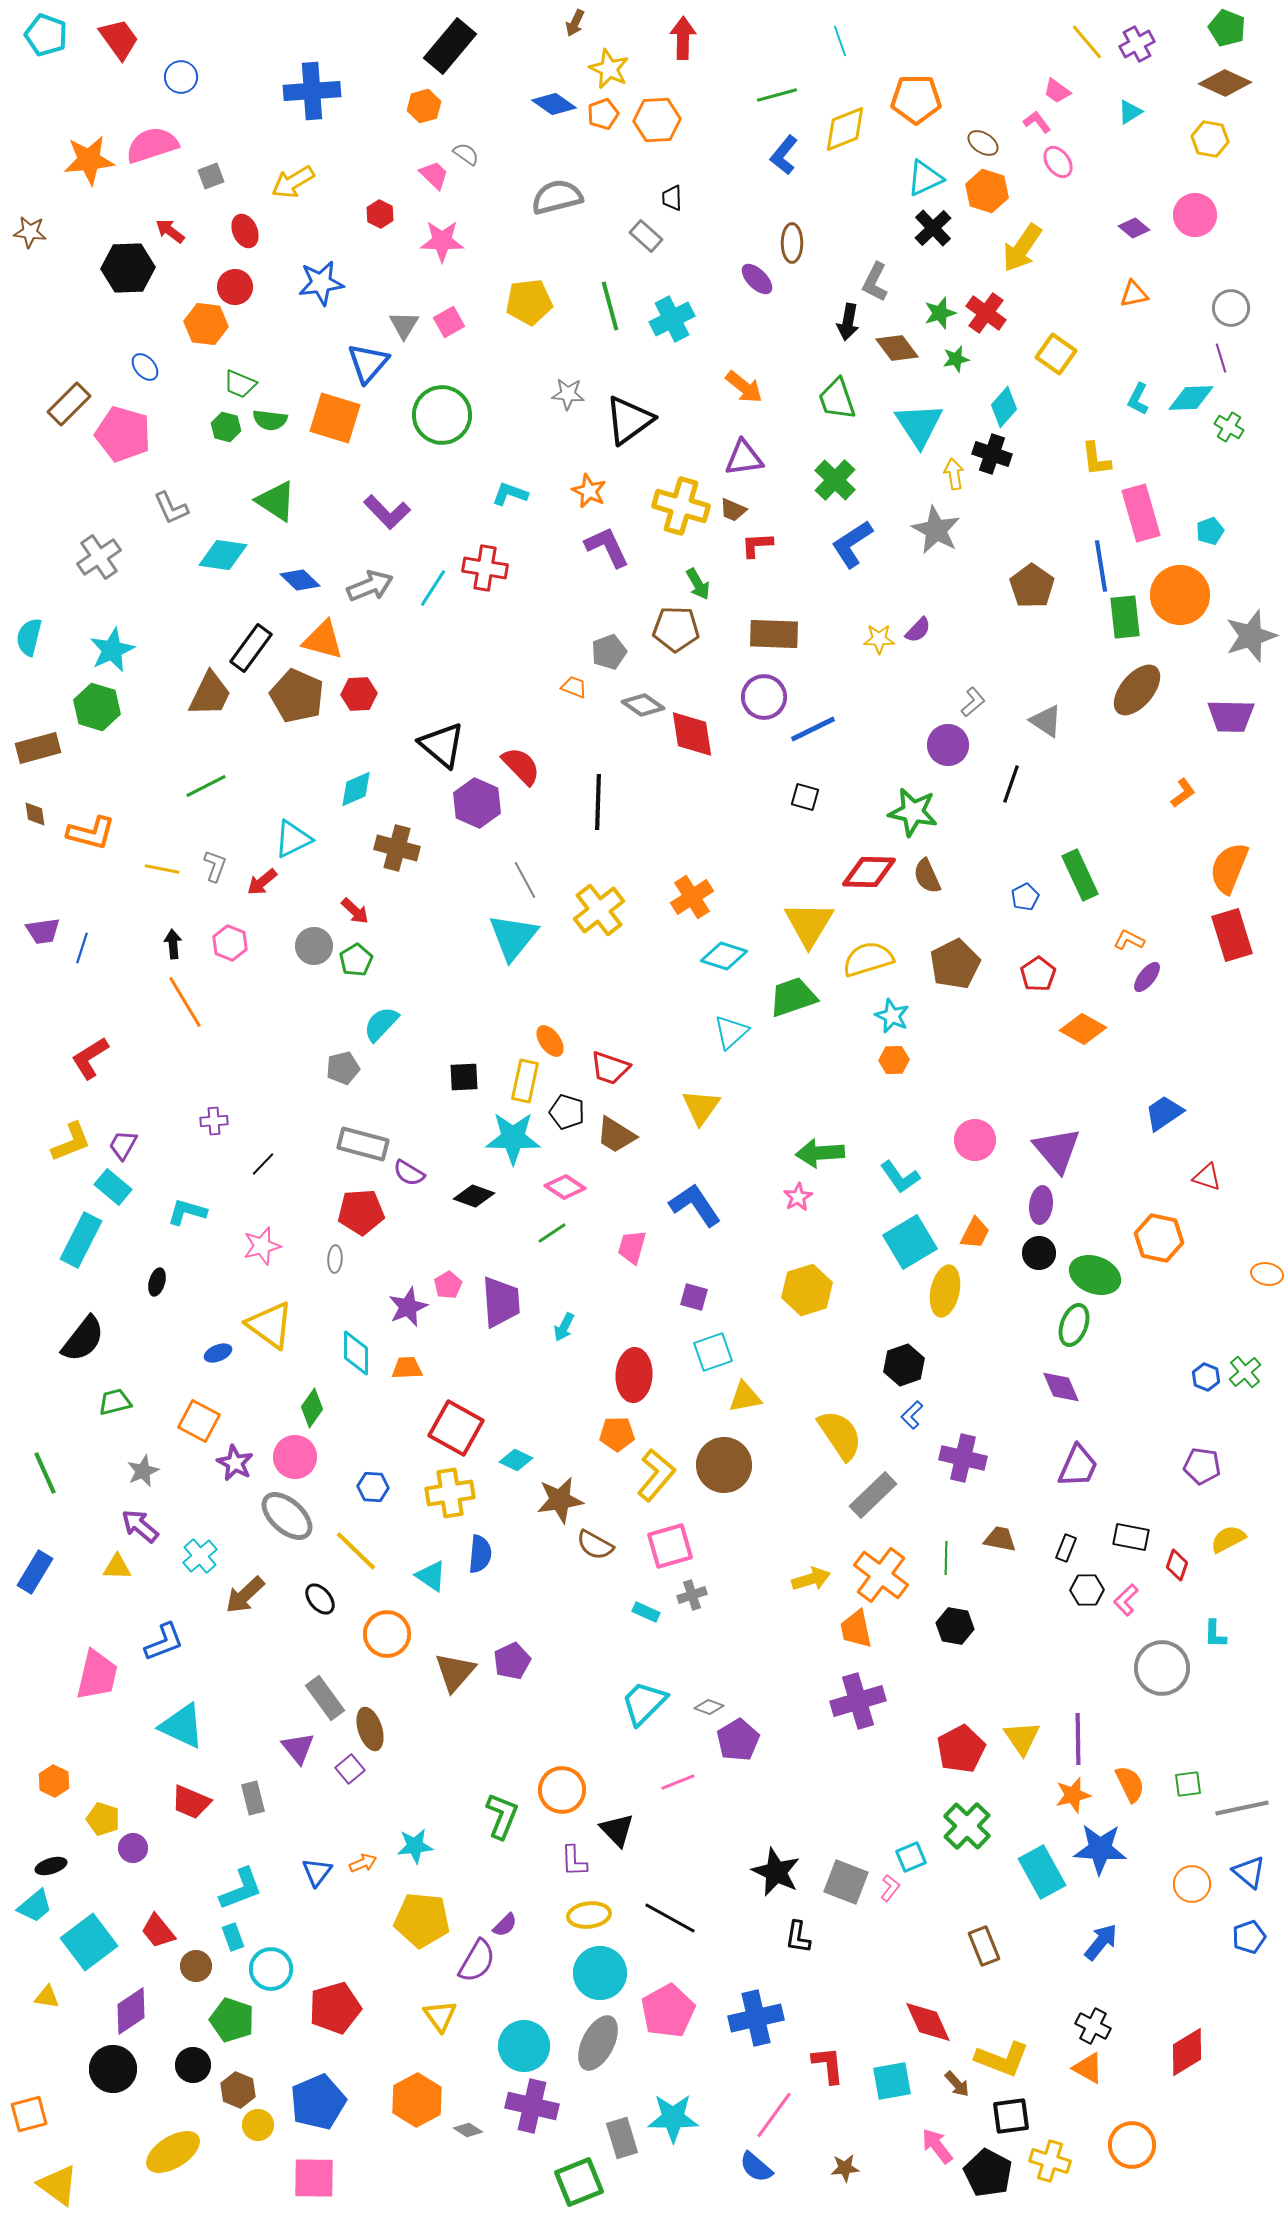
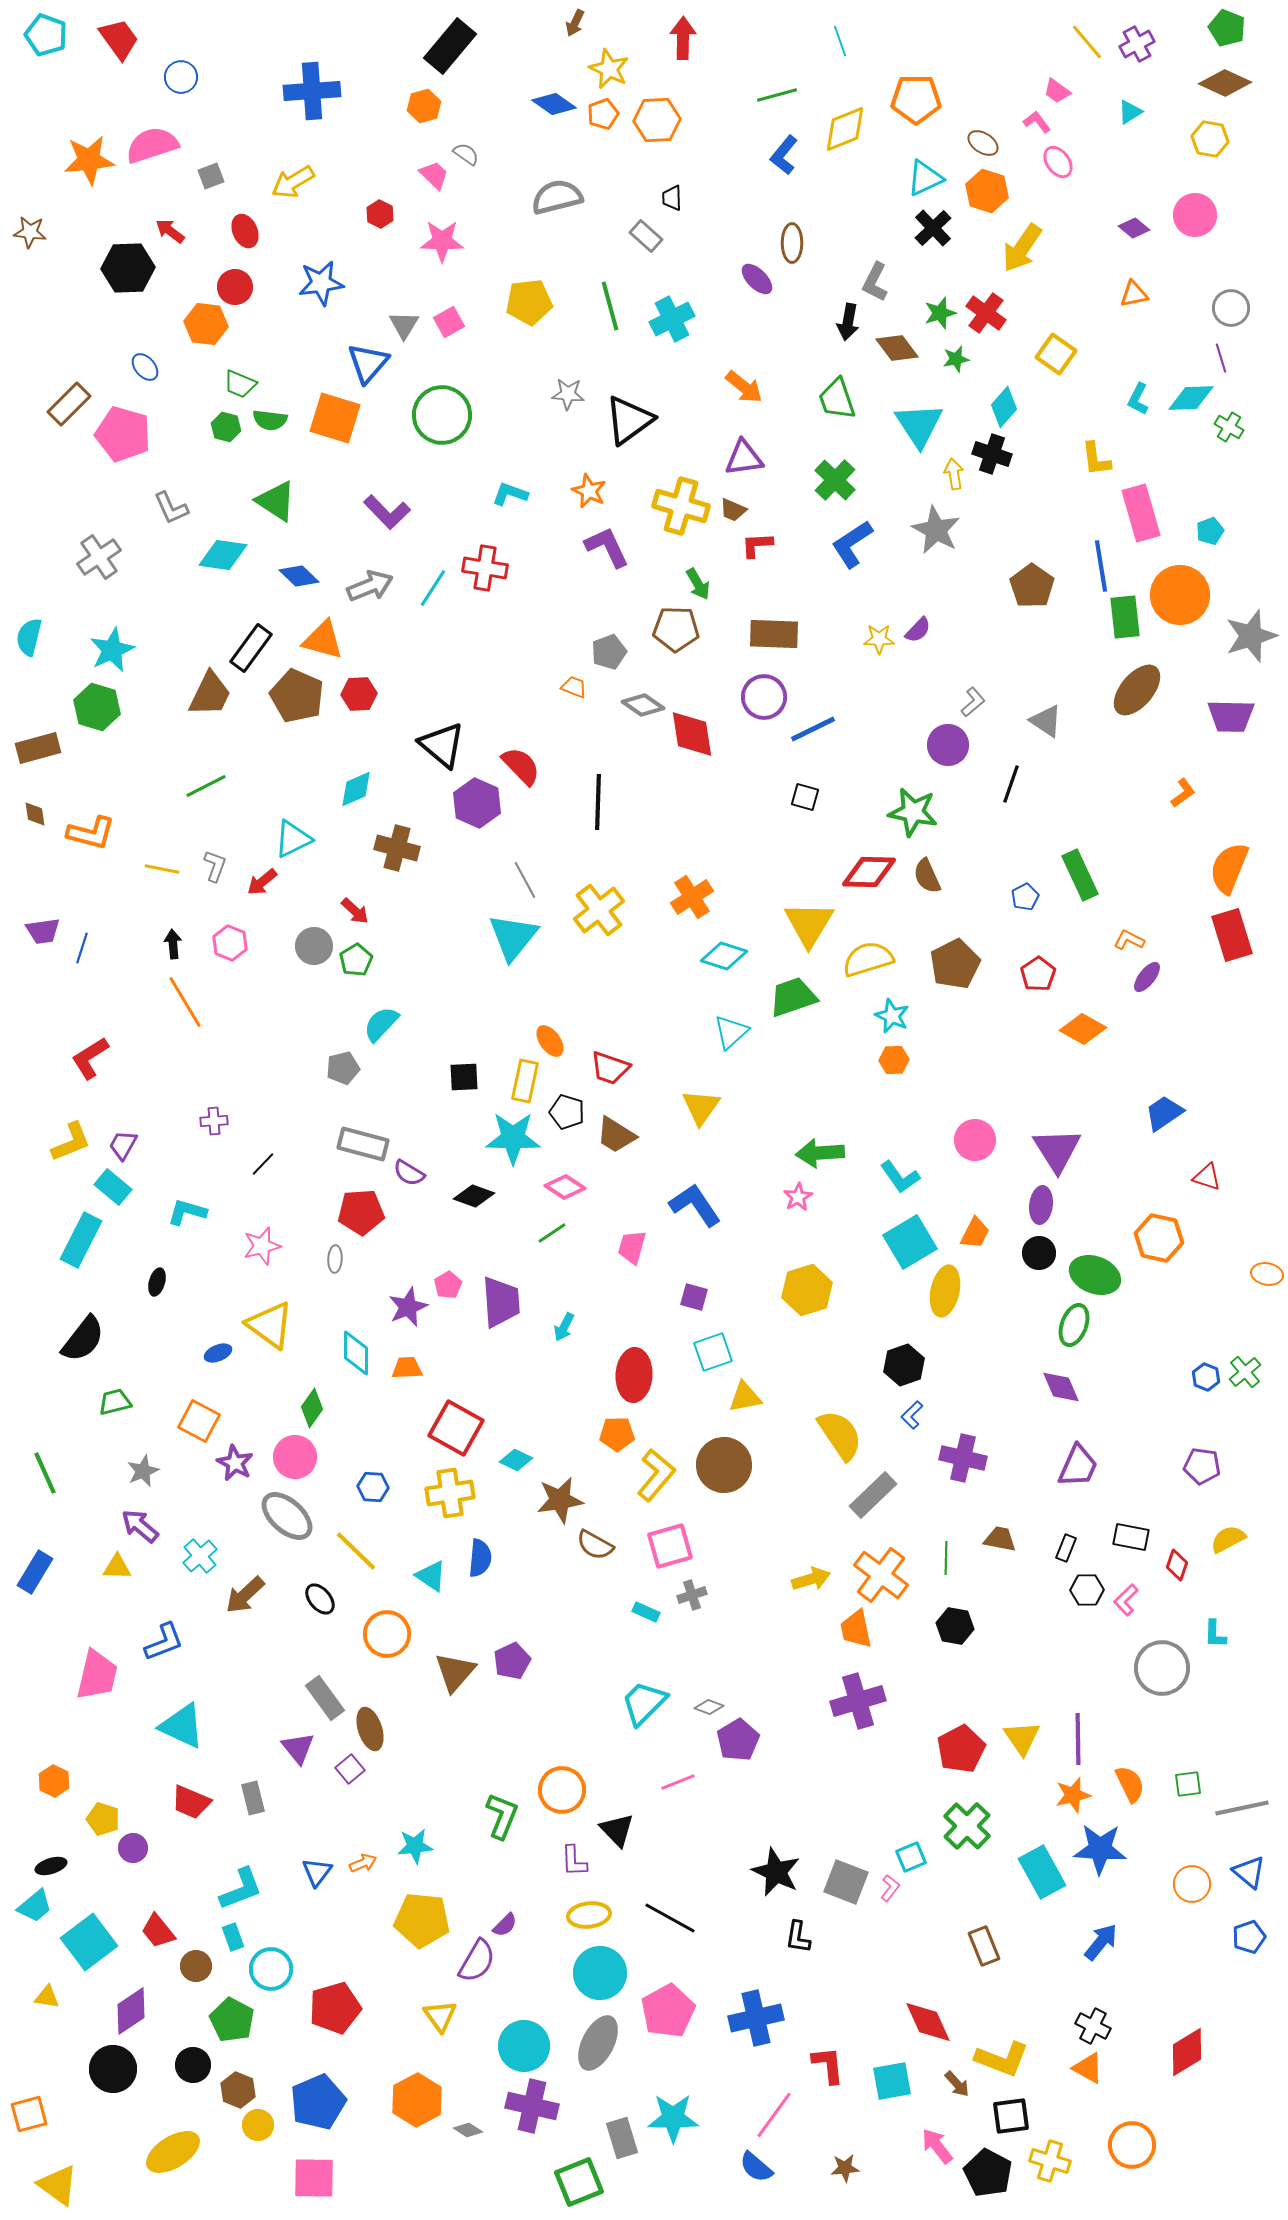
blue diamond at (300, 580): moved 1 px left, 4 px up
purple triangle at (1057, 1150): rotated 8 degrees clockwise
blue semicircle at (480, 1554): moved 4 px down
green pentagon at (232, 2020): rotated 9 degrees clockwise
